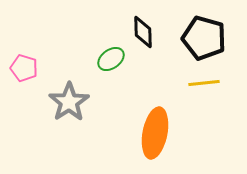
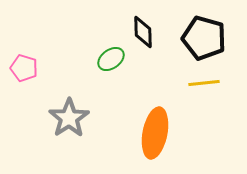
gray star: moved 16 px down
